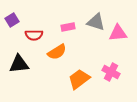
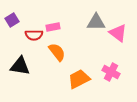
gray triangle: rotated 18 degrees counterclockwise
pink rectangle: moved 15 px left
pink triangle: rotated 42 degrees clockwise
orange semicircle: rotated 96 degrees counterclockwise
black triangle: moved 1 px right, 2 px down; rotated 15 degrees clockwise
orange trapezoid: rotated 10 degrees clockwise
